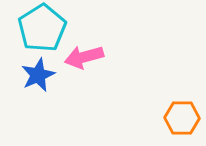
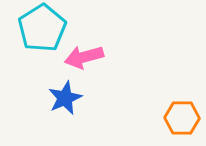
blue star: moved 27 px right, 23 px down
